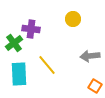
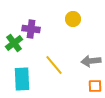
gray arrow: moved 1 px right, 5 px down
yellow line: moved 7 px right
cyan rectangle: moved 3 px right, 5 px down
orange square: rotated 32 degrees counterclockwise
